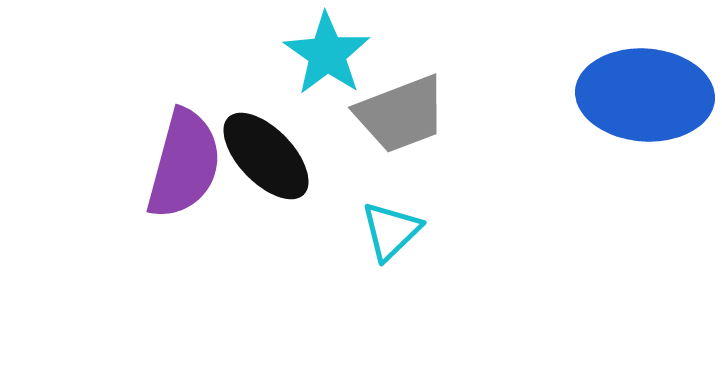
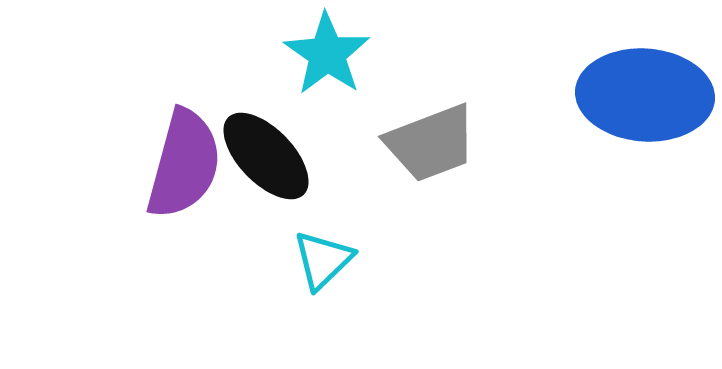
gray trapezoid: moved 30 px right, 29 px down
cyan triangle: moved 68 px left, 29 px down
